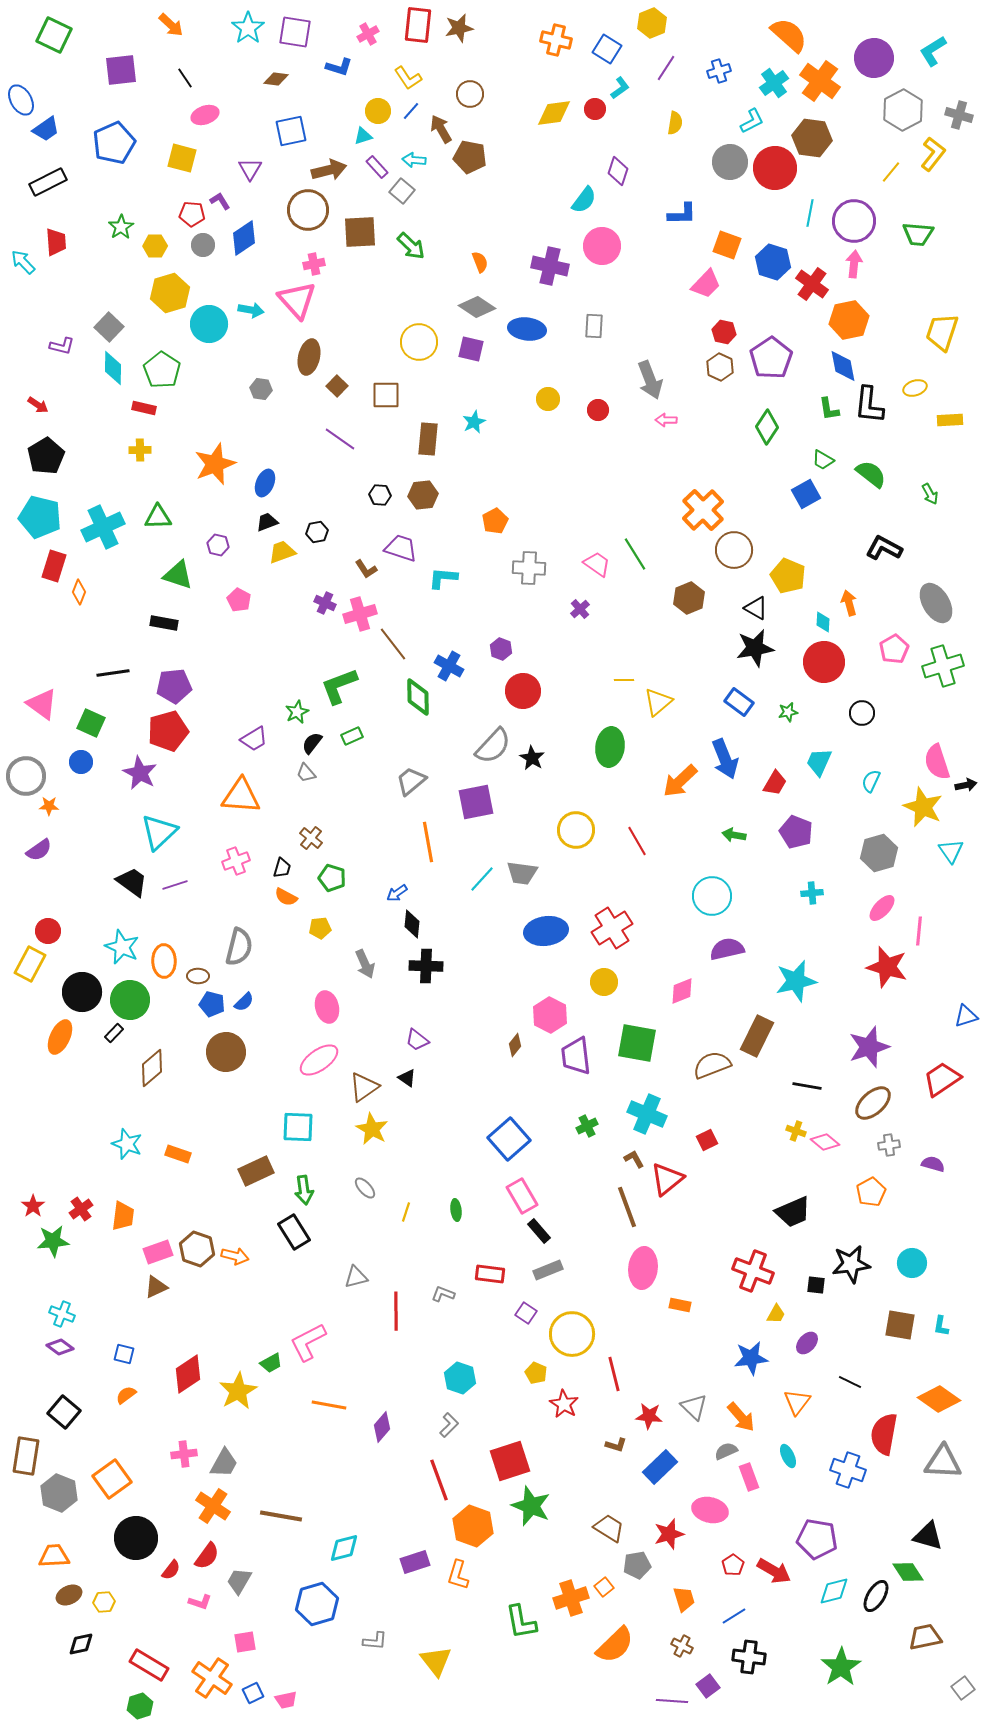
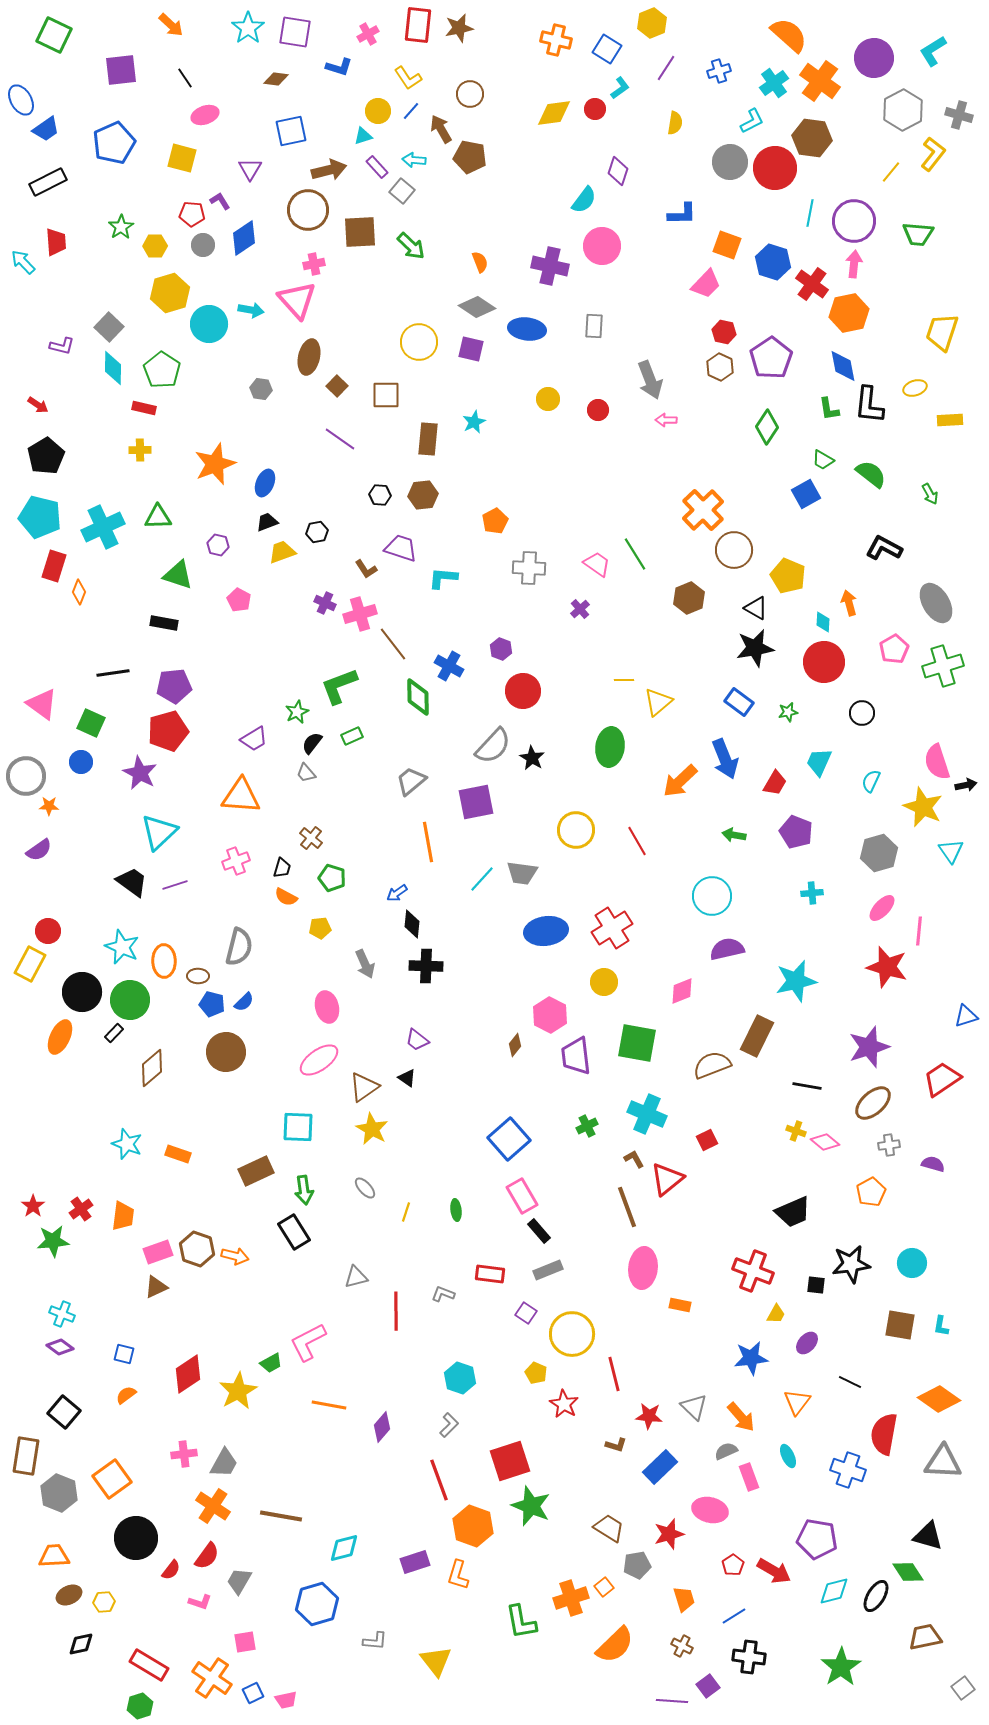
orange hexagon at (849, 320): moved 7 px up
